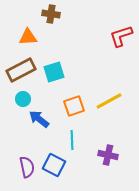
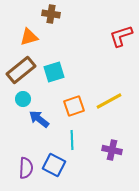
orange triangle: moved 1 px right; rotated 12 degrees counterclockwise
brown rectangle: rotated 12 degrees counterclockwise
purple cross: moved 4 px right, 5 px up
purple semicircle: moved 1 px left, 1 px down; rotated 15 degrees clockwise
